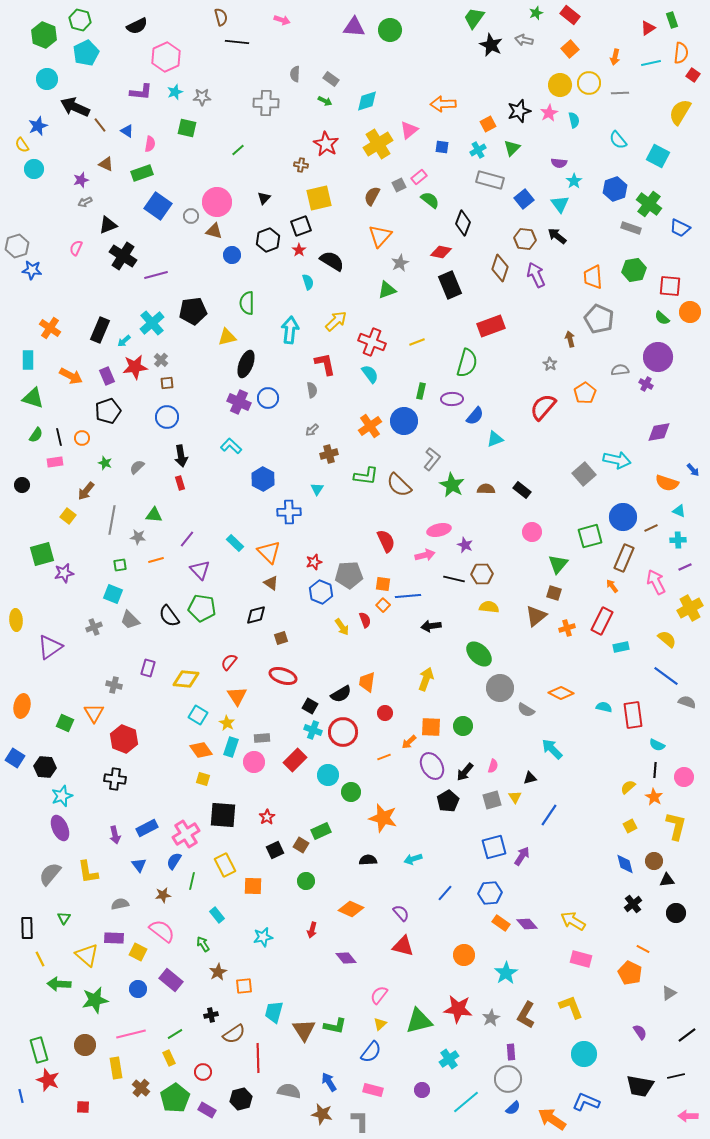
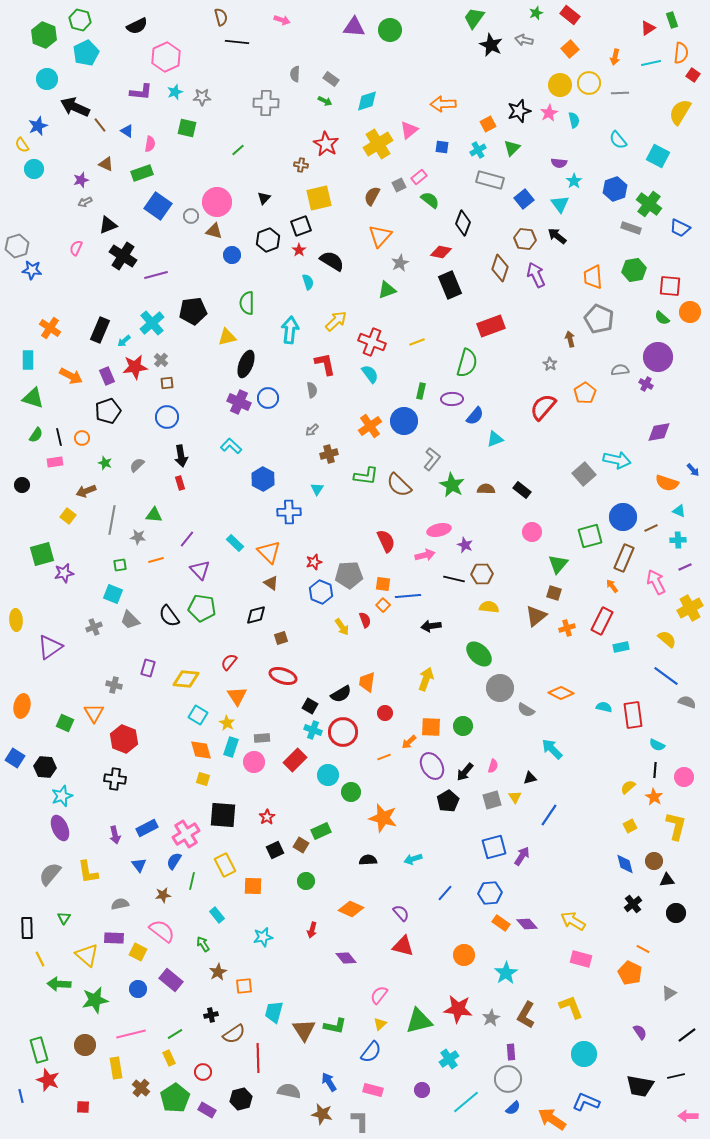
gray semicircle at (137, 467): moved 2 px up
brown arrow at (86, 491): rotated 30 degrees clockwise
orange diamond at (201, 750): rotated 20 degrees clockwise
